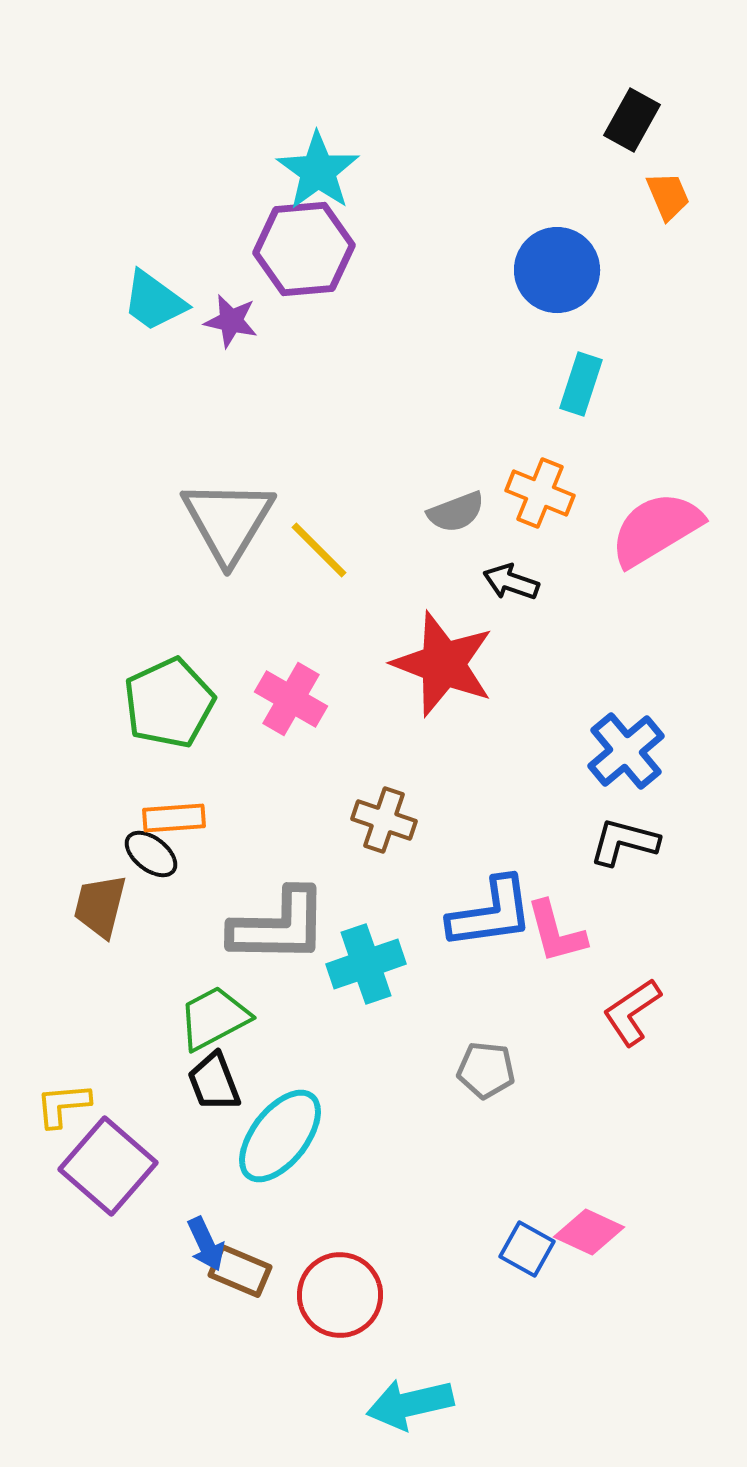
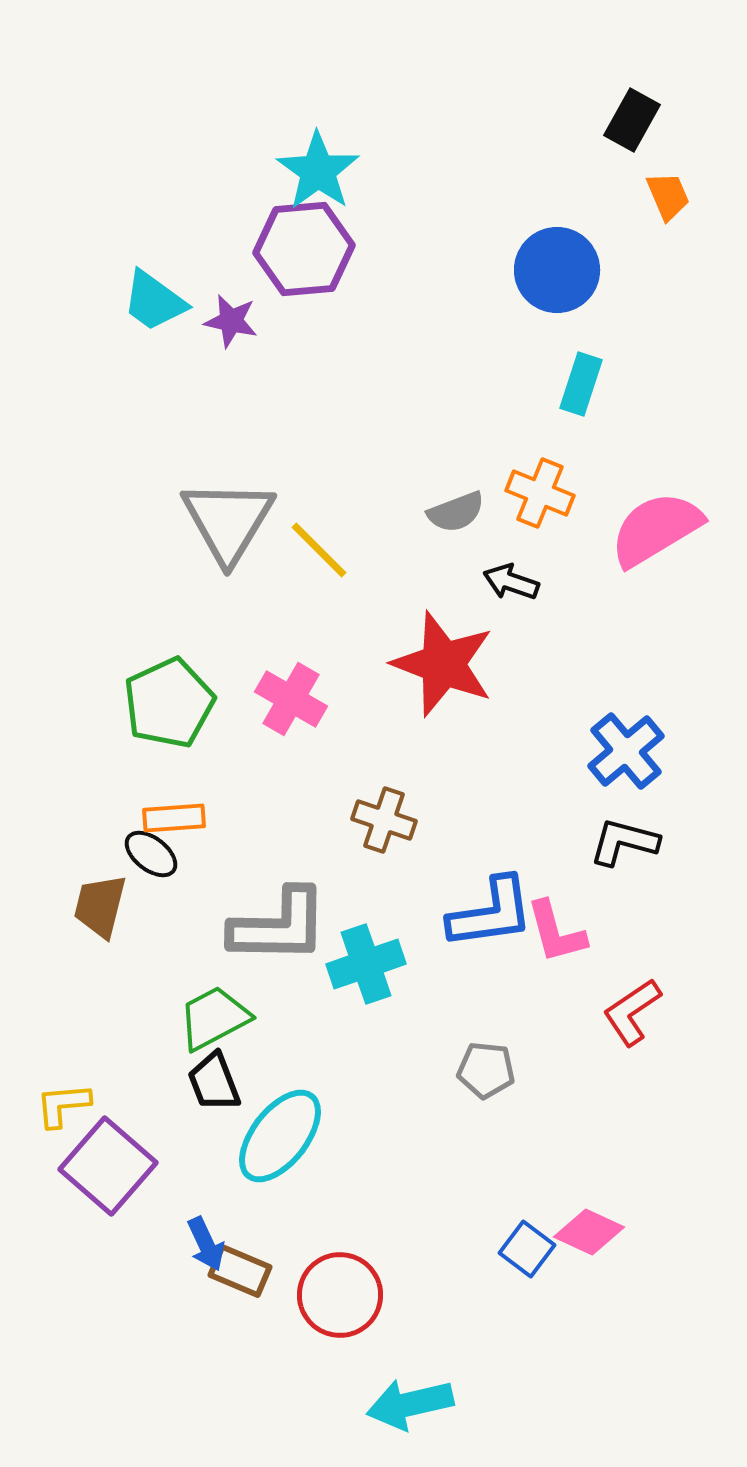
blue square: rotated 8 degrees clockwise
